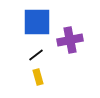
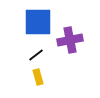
blue square: moved 1 px right
